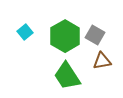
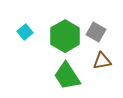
gray square: moved 1 px right, 3 px up
